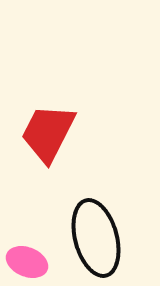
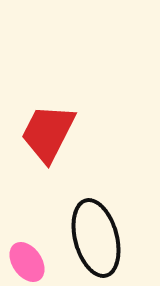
pink ellipse: rotated 33 degrees clockwise
